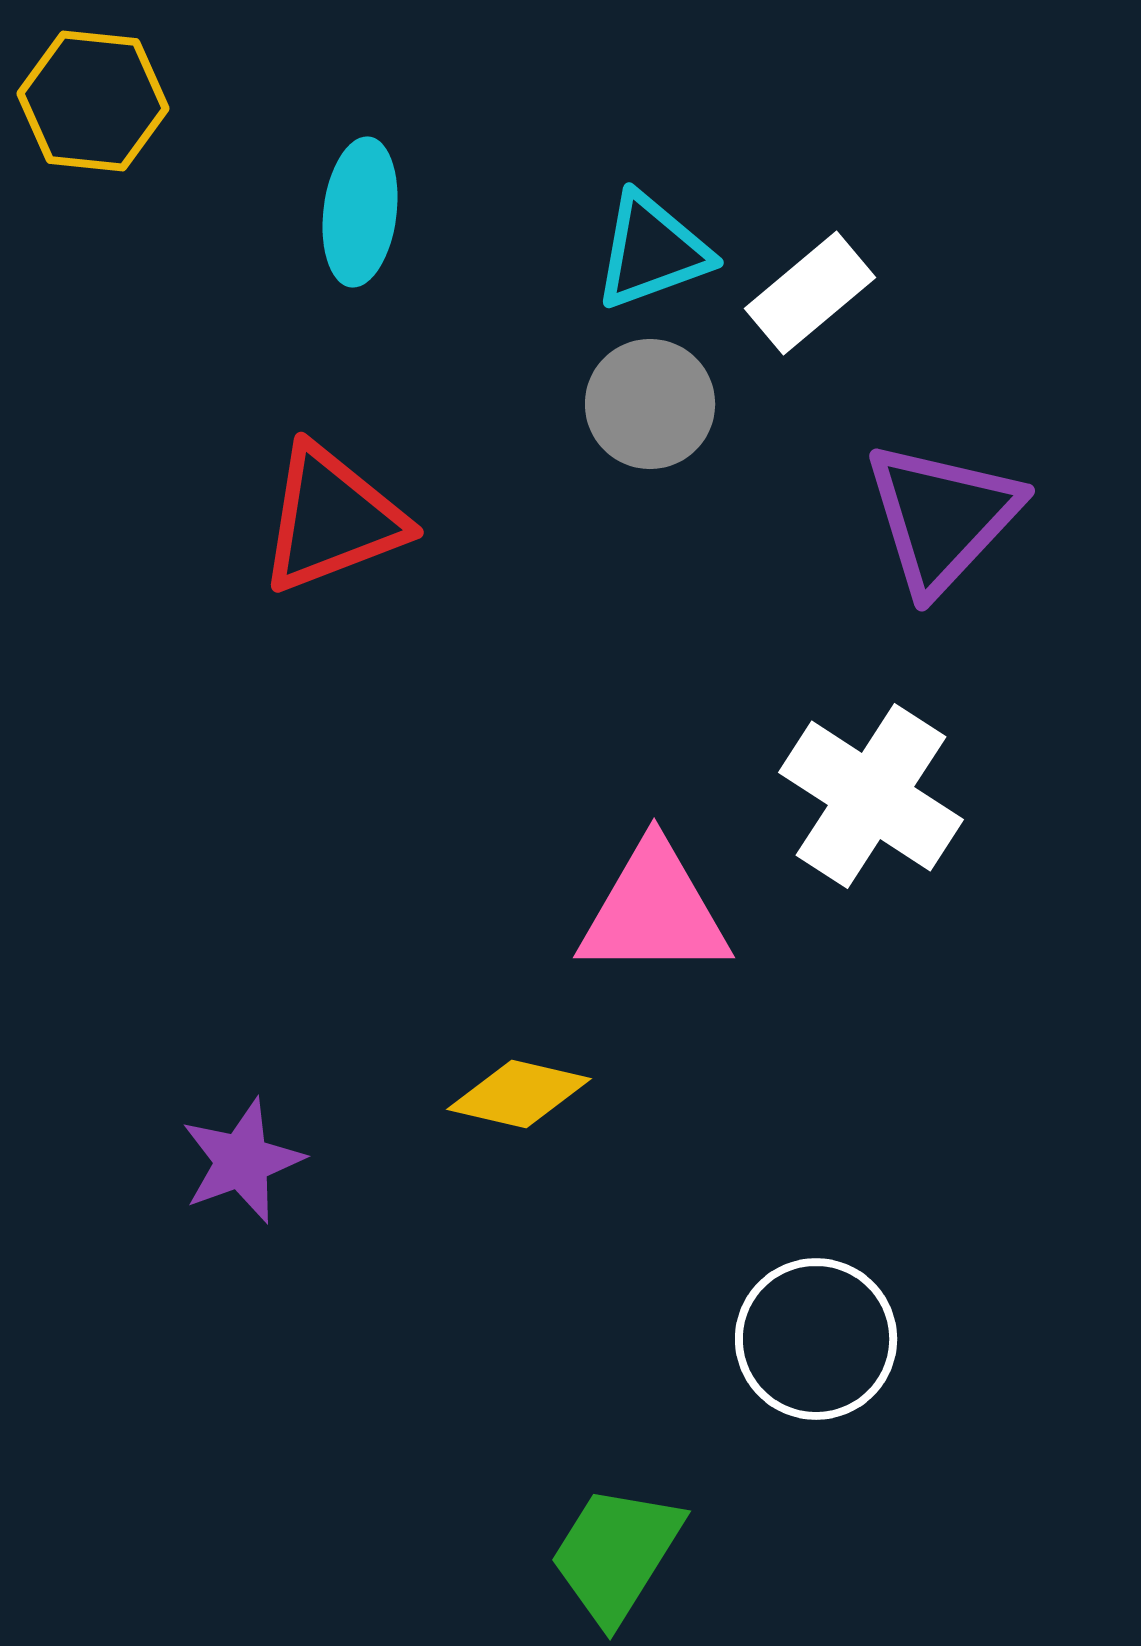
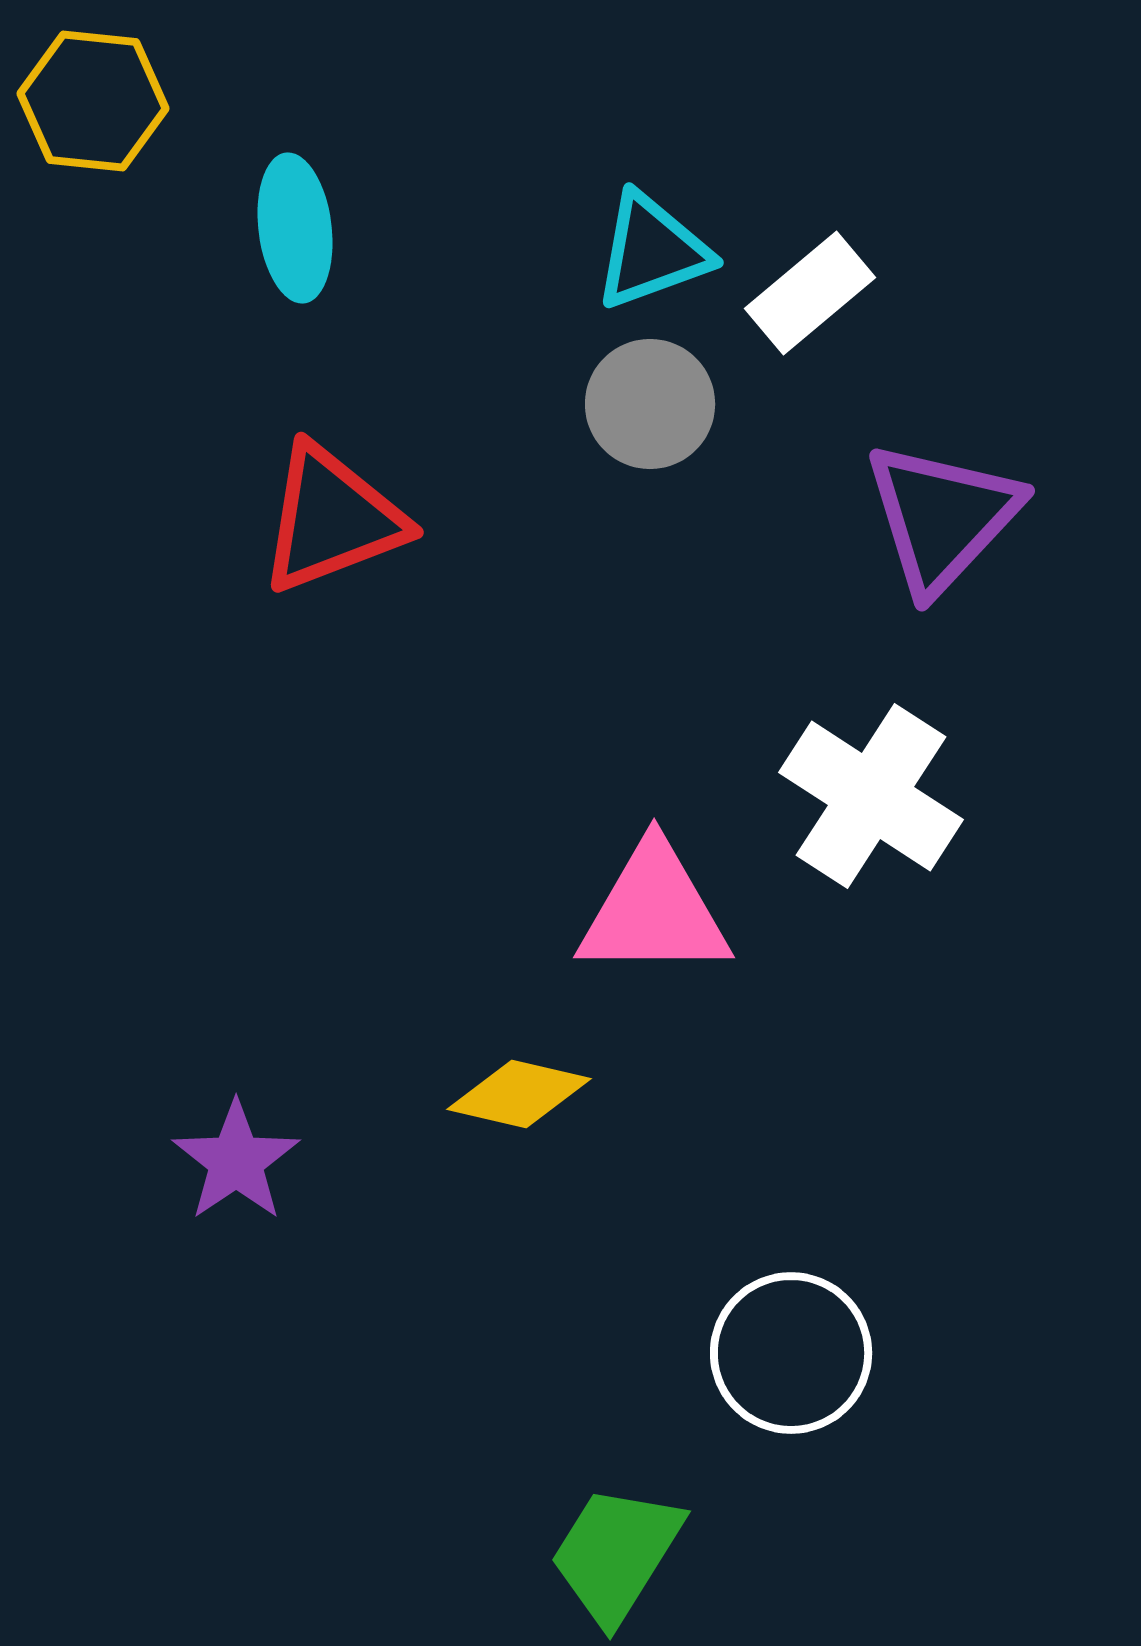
cyan ellipse: moved 65 px left, 16 px down; rotated 14 degrees counterclockwise
purple star: moved 6 px left; rotated 14 degrees counterclockwise
white circle: moved 25 px left, 14 px down
